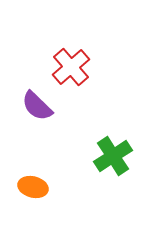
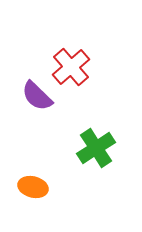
purple semicircle: moved 10 px up
green cross: moved 17 px left, 8 px up
